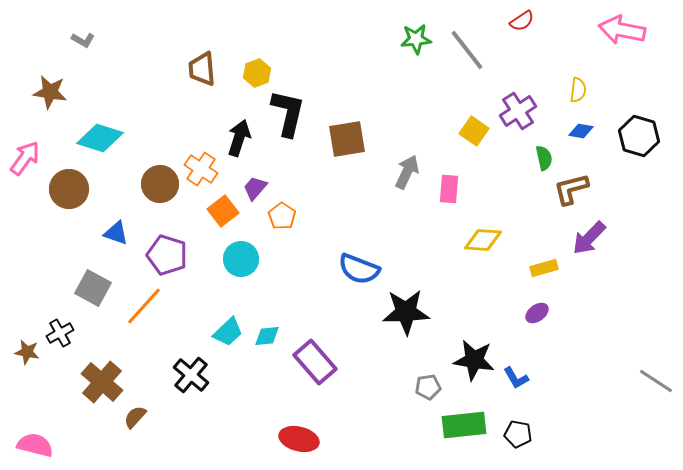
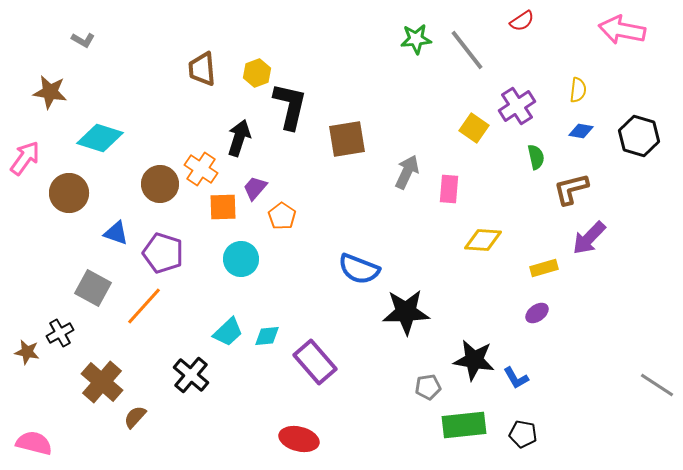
purple cross at (518, 111): moved 1 px left, 5 px up
black L-shape at (288, 113): moved 2 px right, 7 px up
yellow square at (474, 131): moved 3 px up
green semicircle at (544, 158): moved 8 px left, 1 px up
brown circle at (69, 189): moved 4 px down
orange square at (223, 211): moved 4 px up; rotated 36 degrees clockwise
purple pentagon at (167, 255): moved 4 px left, 2 px up
gray line at (656, 381): moved 1 px right, 4 px down
black pentagon at (518, 434): moved 5 px right
pink semicircle at (35, 445): moved 1 px left, 2 px up
